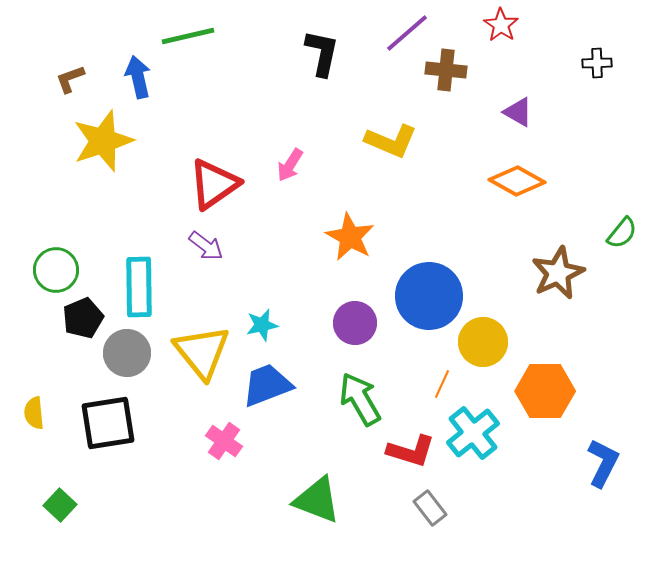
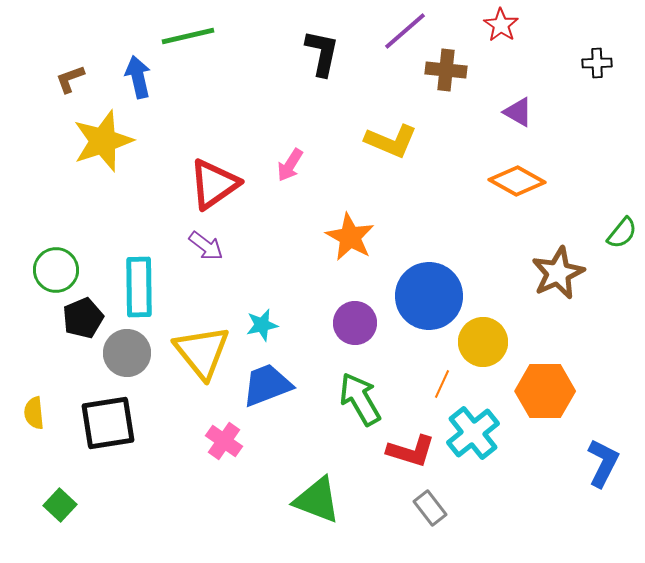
purple line: moved 2 px left, 2 px up
